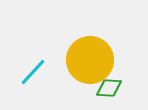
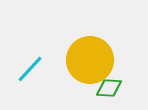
cyan line: moved 3 px left, 3 px up
